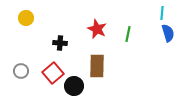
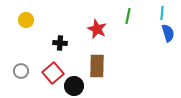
yellow circle: moved 2 px down
green line: moved 18 px up
